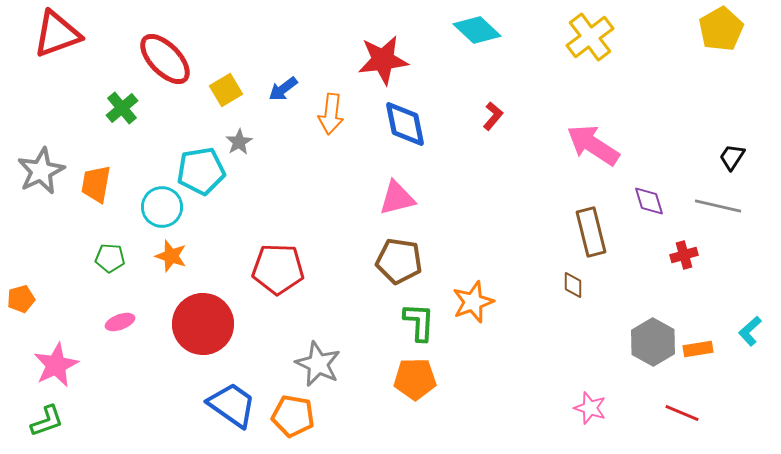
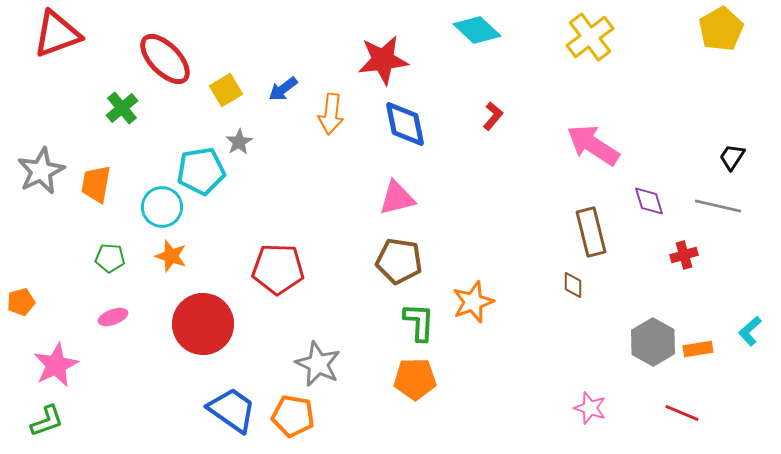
orange pentagon at (21, 299): moved 3 px down
pink ellipse at (120, 322): moved 7 px left, 5 px up
blue trapezoid at (232, 405): moved 5 px down
